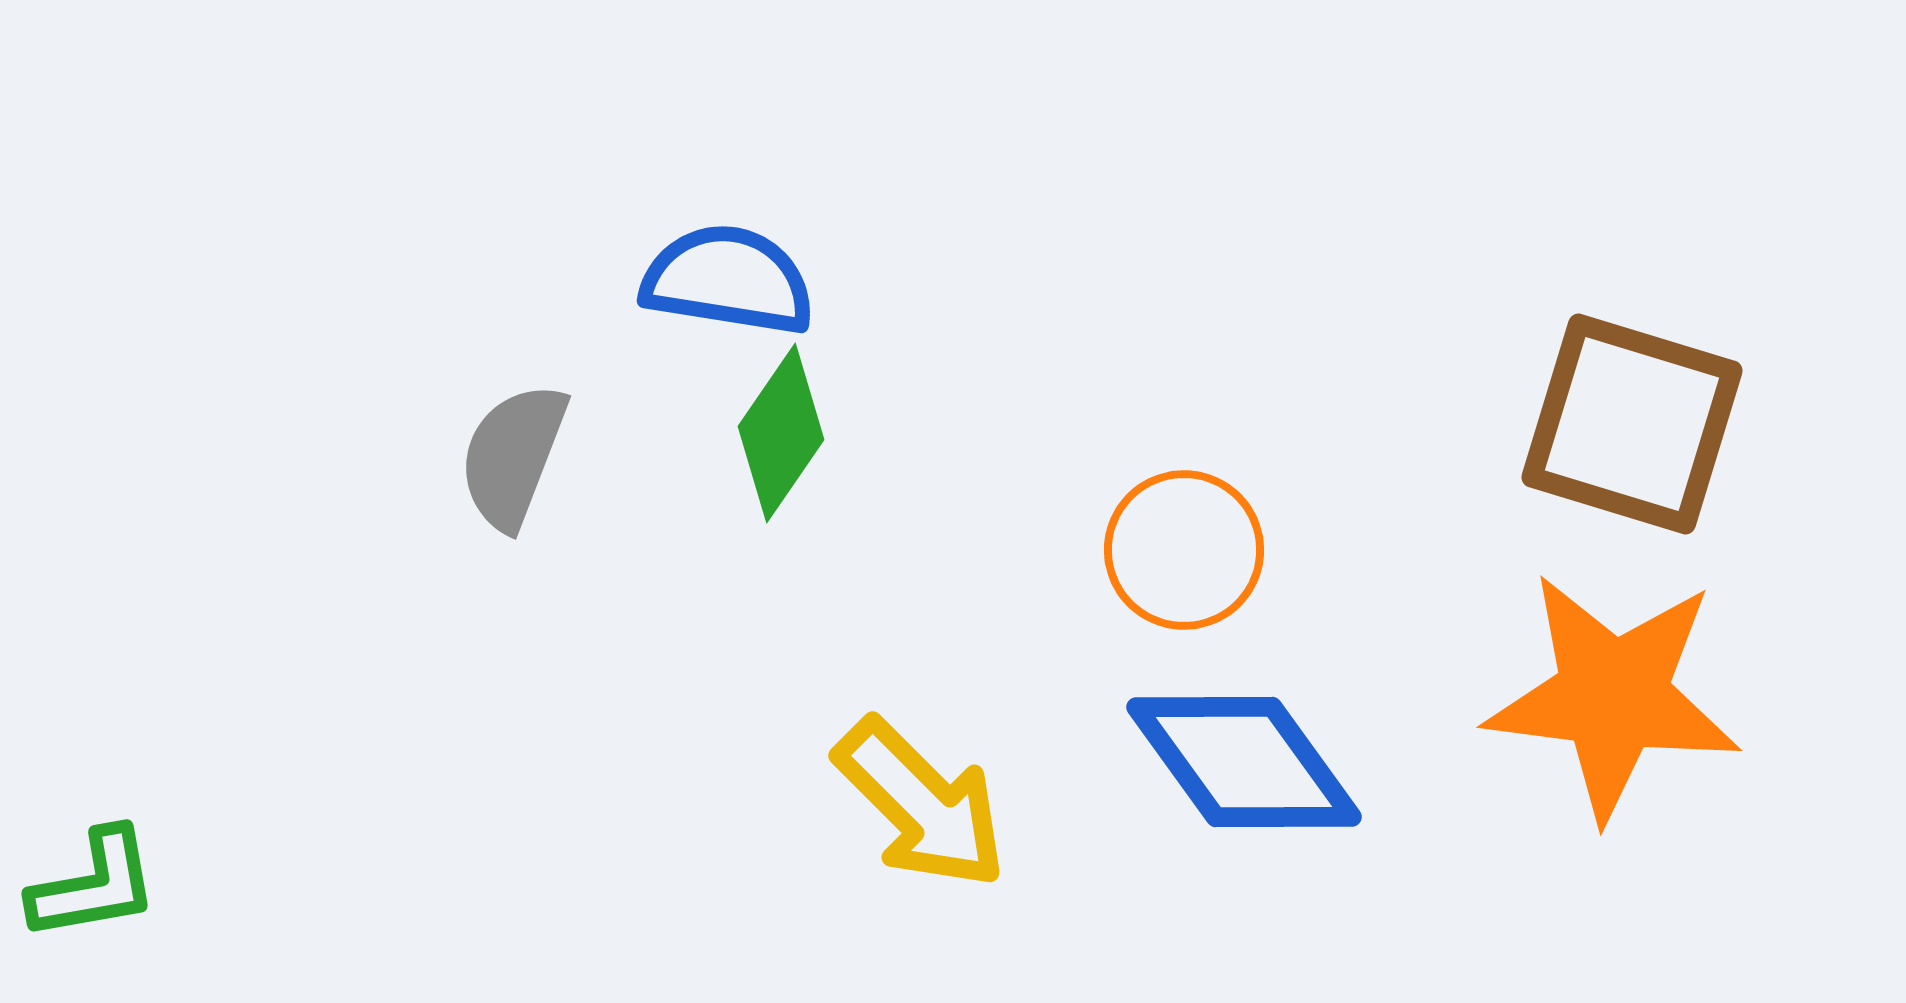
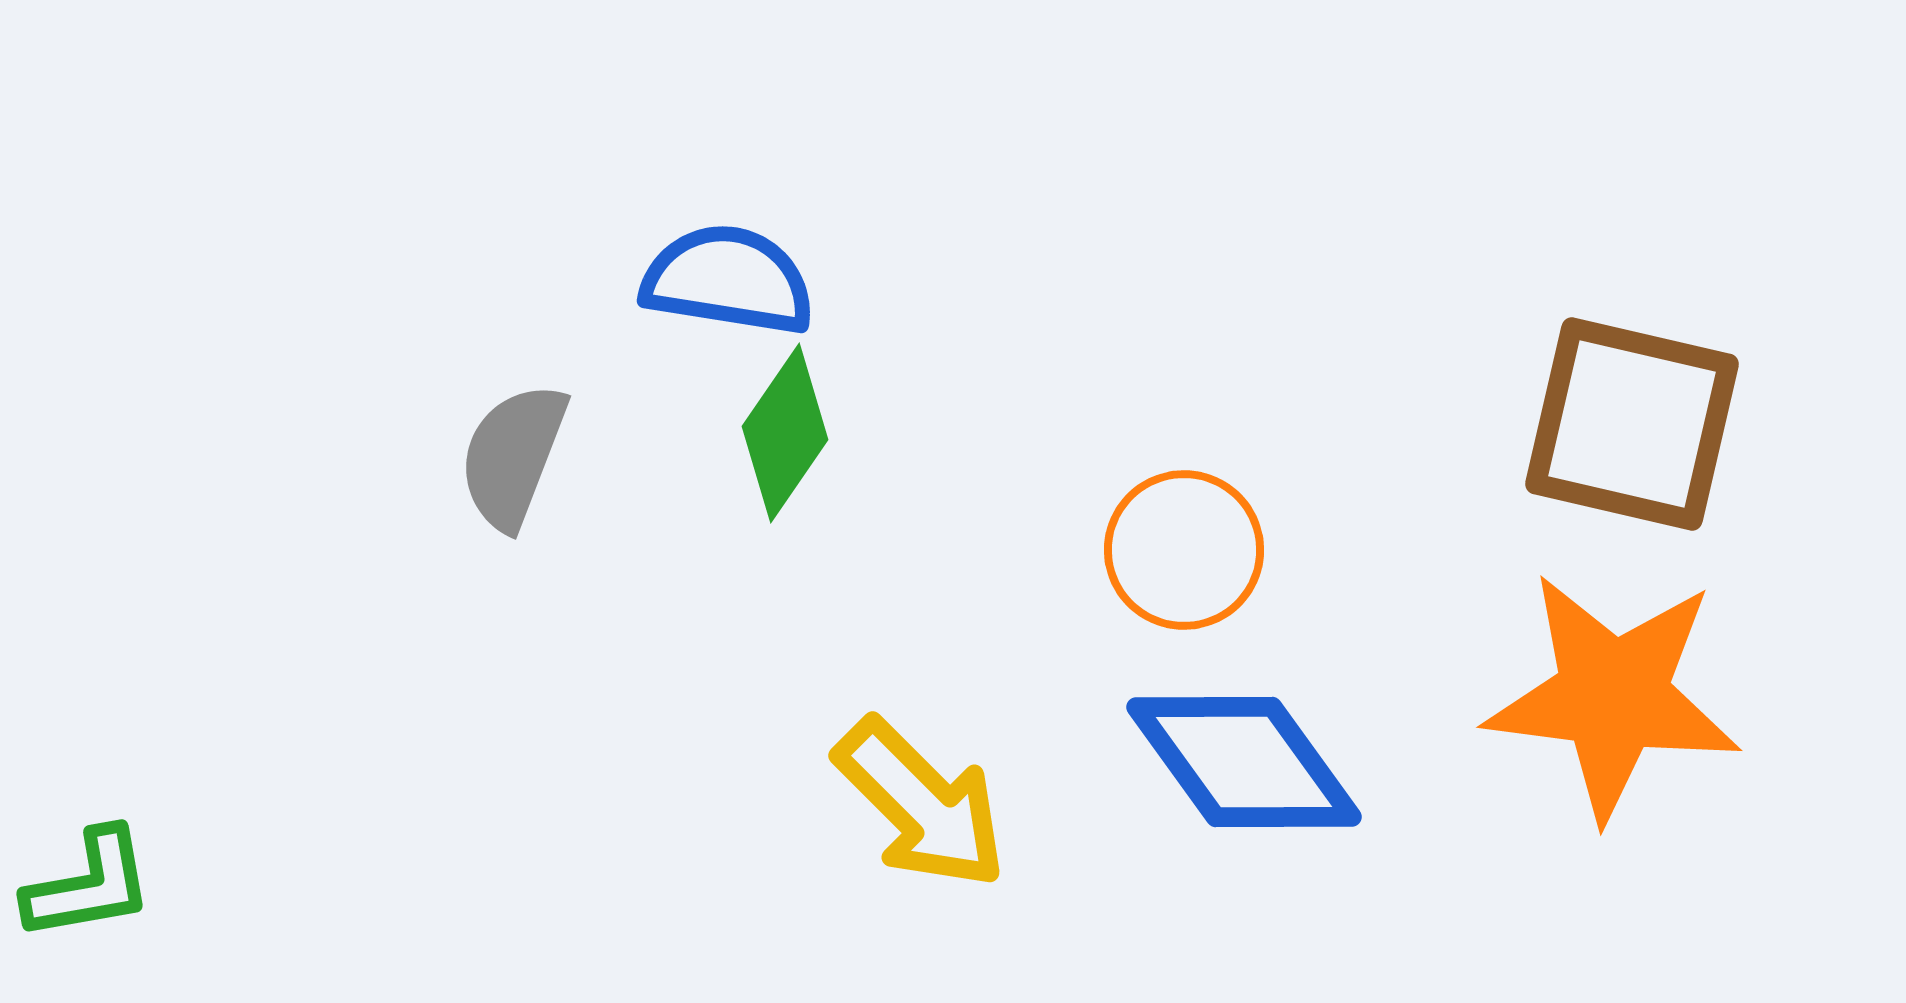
brown square: rotated 4 degrees counterclockwise
green diamond: moved 4 px right
green L-shape: moved 5 px left
